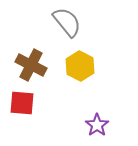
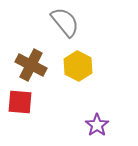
gray semicircle: moved 2 px left
yellow hexagon: moved 2 px left
red square: moved 2 px left, 1 px up
